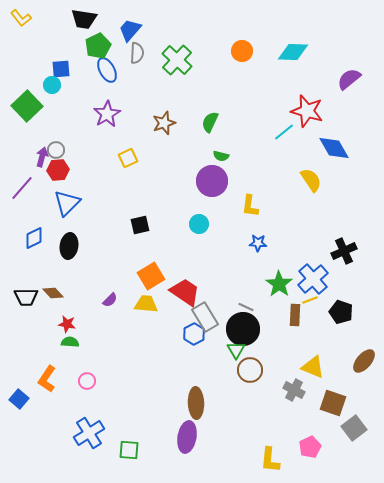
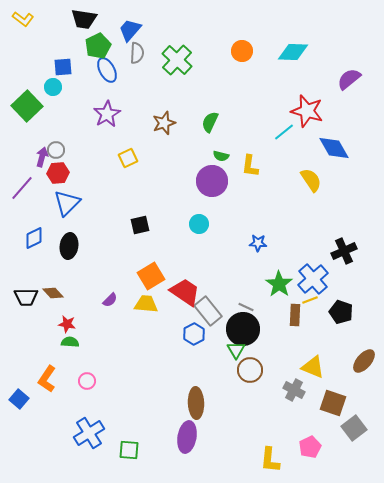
yellow L-shape at (21, 18): moved 2 px right, 1 px down; rotated 15 degrees counterclockwise
blue square at (61, 69): moved 2 px right, 2 px up
cyan circle at (52, 85): moved 1 px right, 2 px down
red hexagon at (58, 170): moved 3 px down
yellow L-shape at (250, 206): moved 40 px up
gray rectangle at (205, 317): moved 3 px right, 6 px up; rotated 8 degrees counterclockwise
